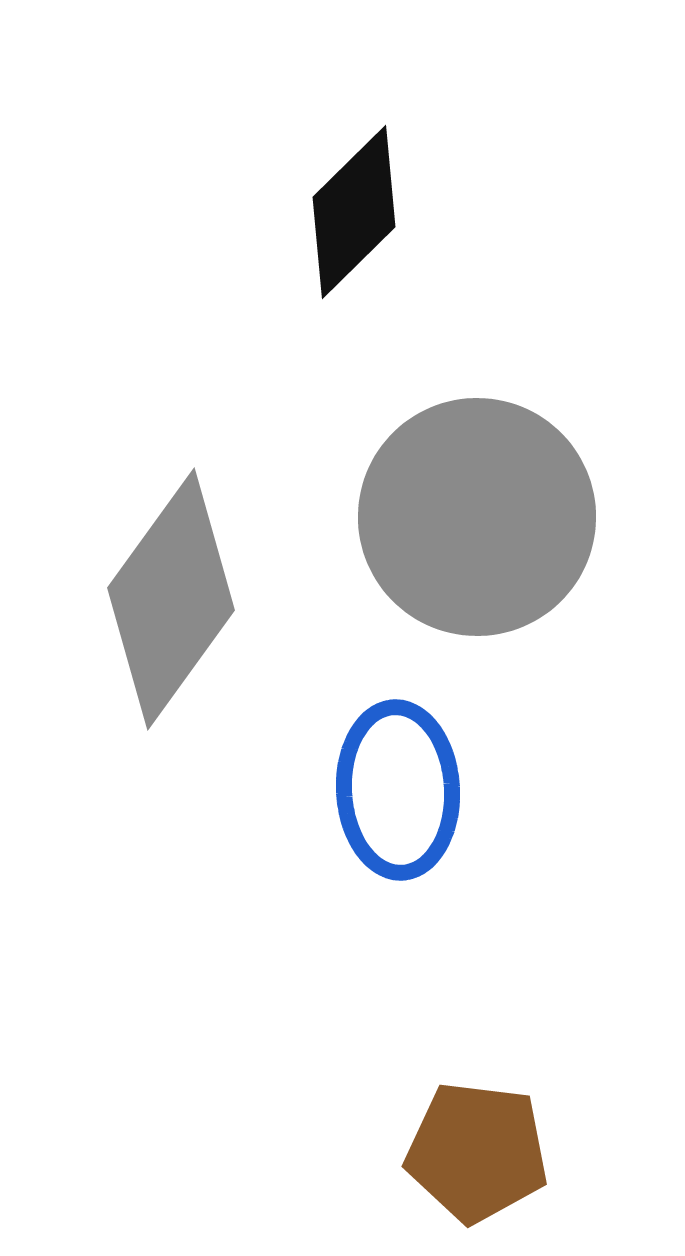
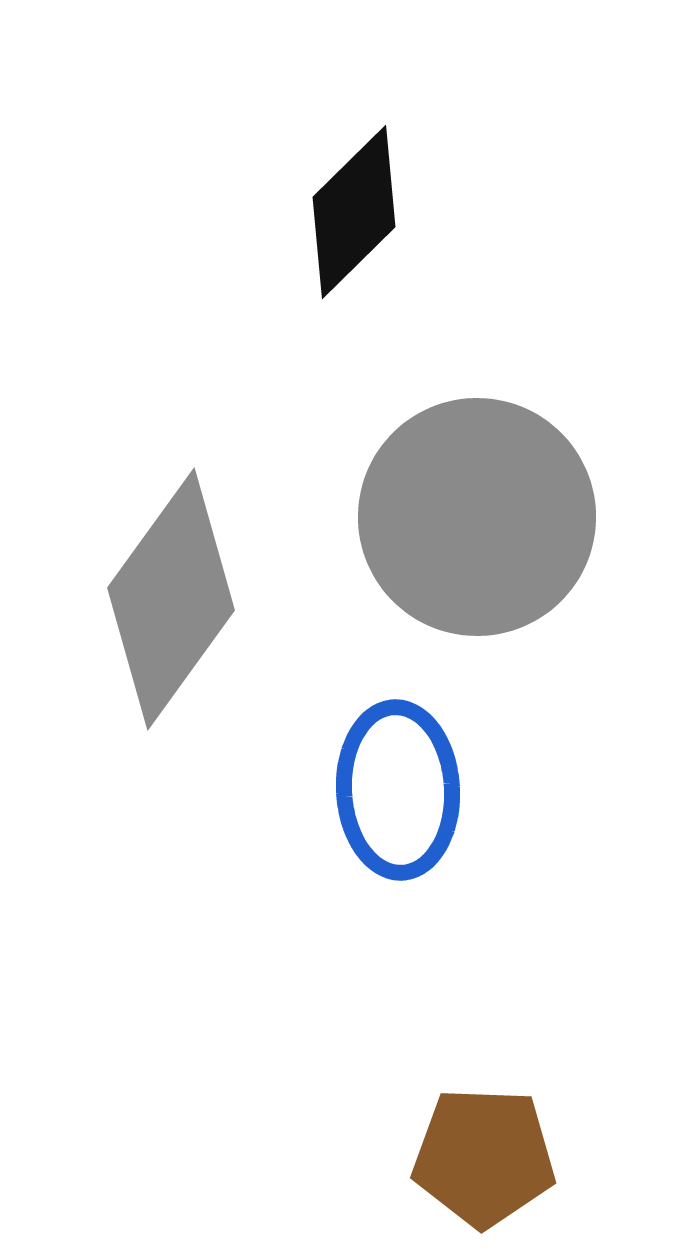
brown pentagon: moved 7 px right, 5 px down; rotated 5 degrees counterclockwise
